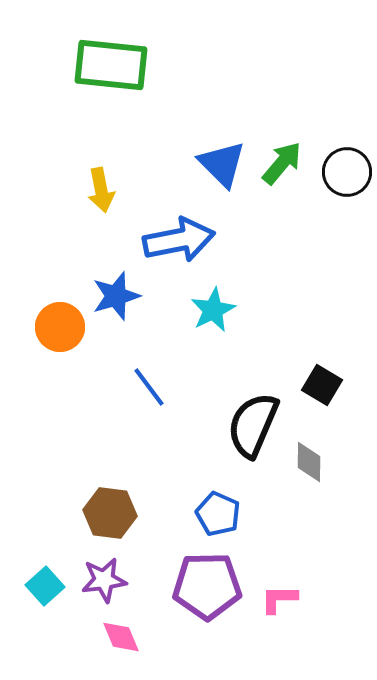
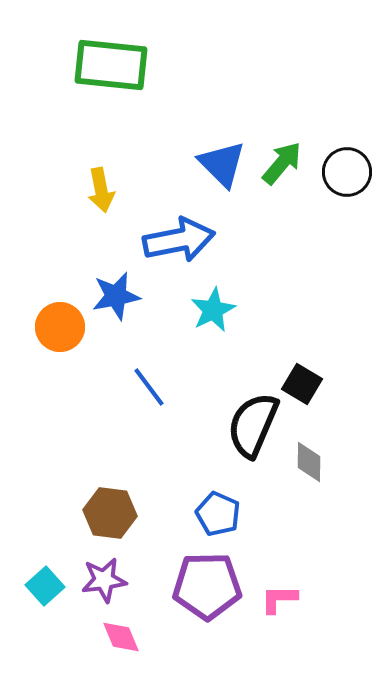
blue star: rotated 6 degrees clockwise
black square: moved 20 px left, 1 px up
